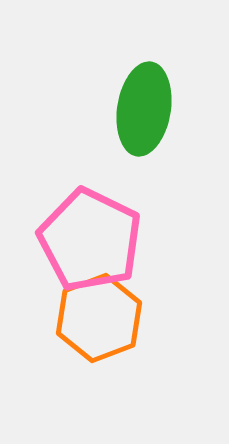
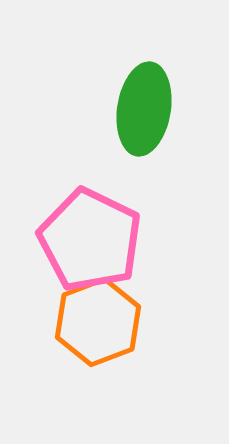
orange hexagon: moved 1 px left, 4 px down
